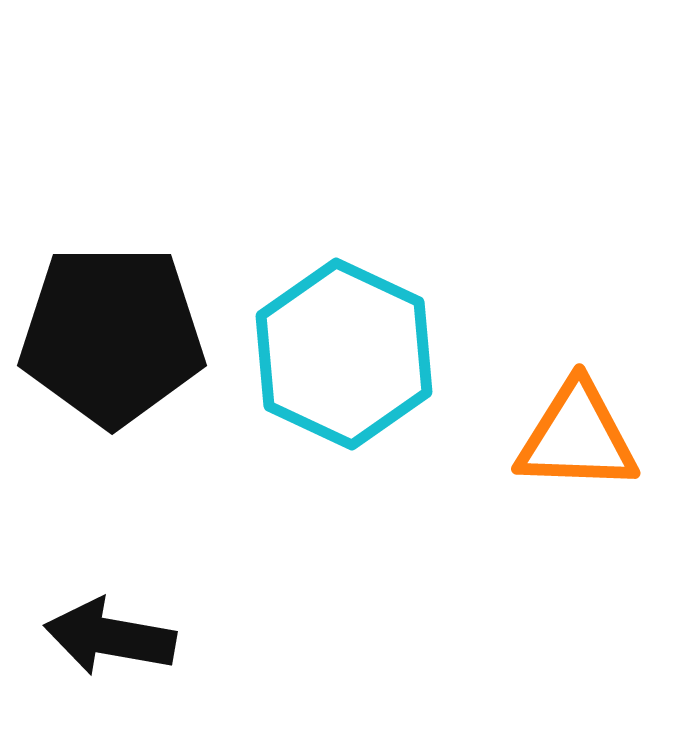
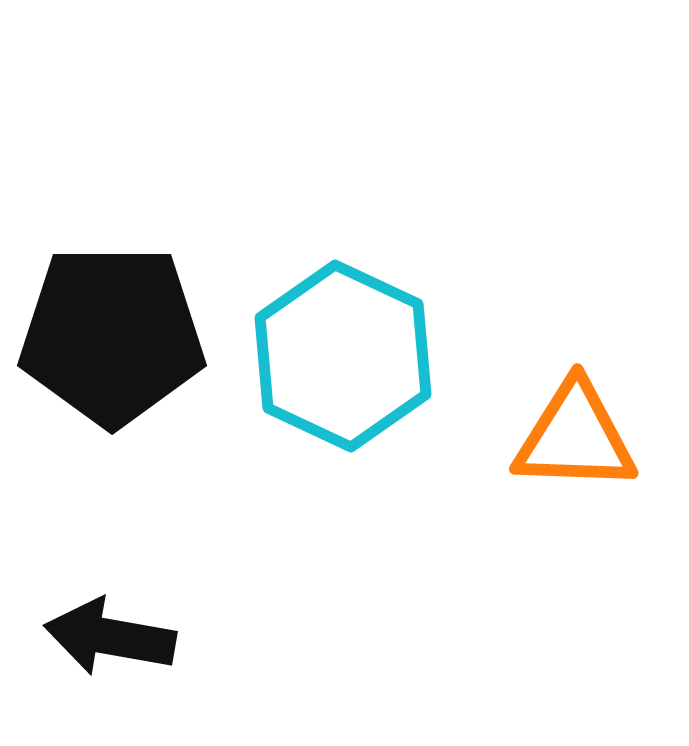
cyan hexagon: moved 1 px left, 2 px down
orange triangle: moved 2 px left
